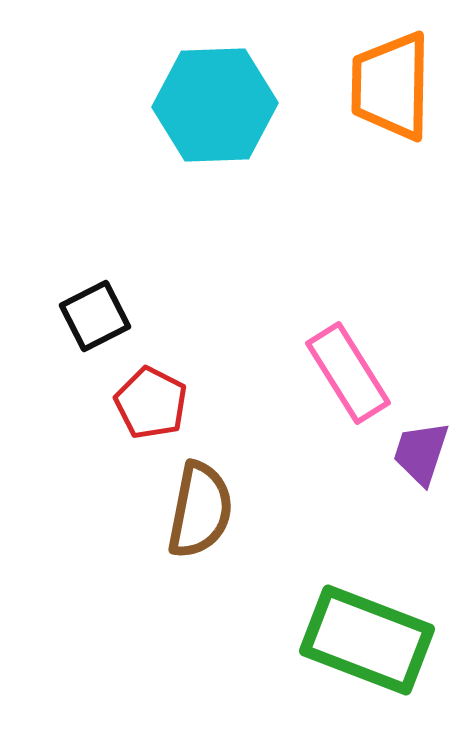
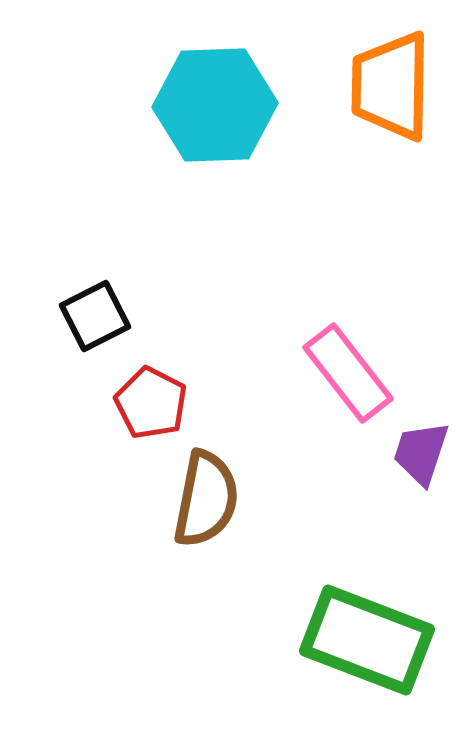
pink rectangle: rotated 6 degrees counterclockwise
brown semicircle: moved 6 px right, 11 px up
